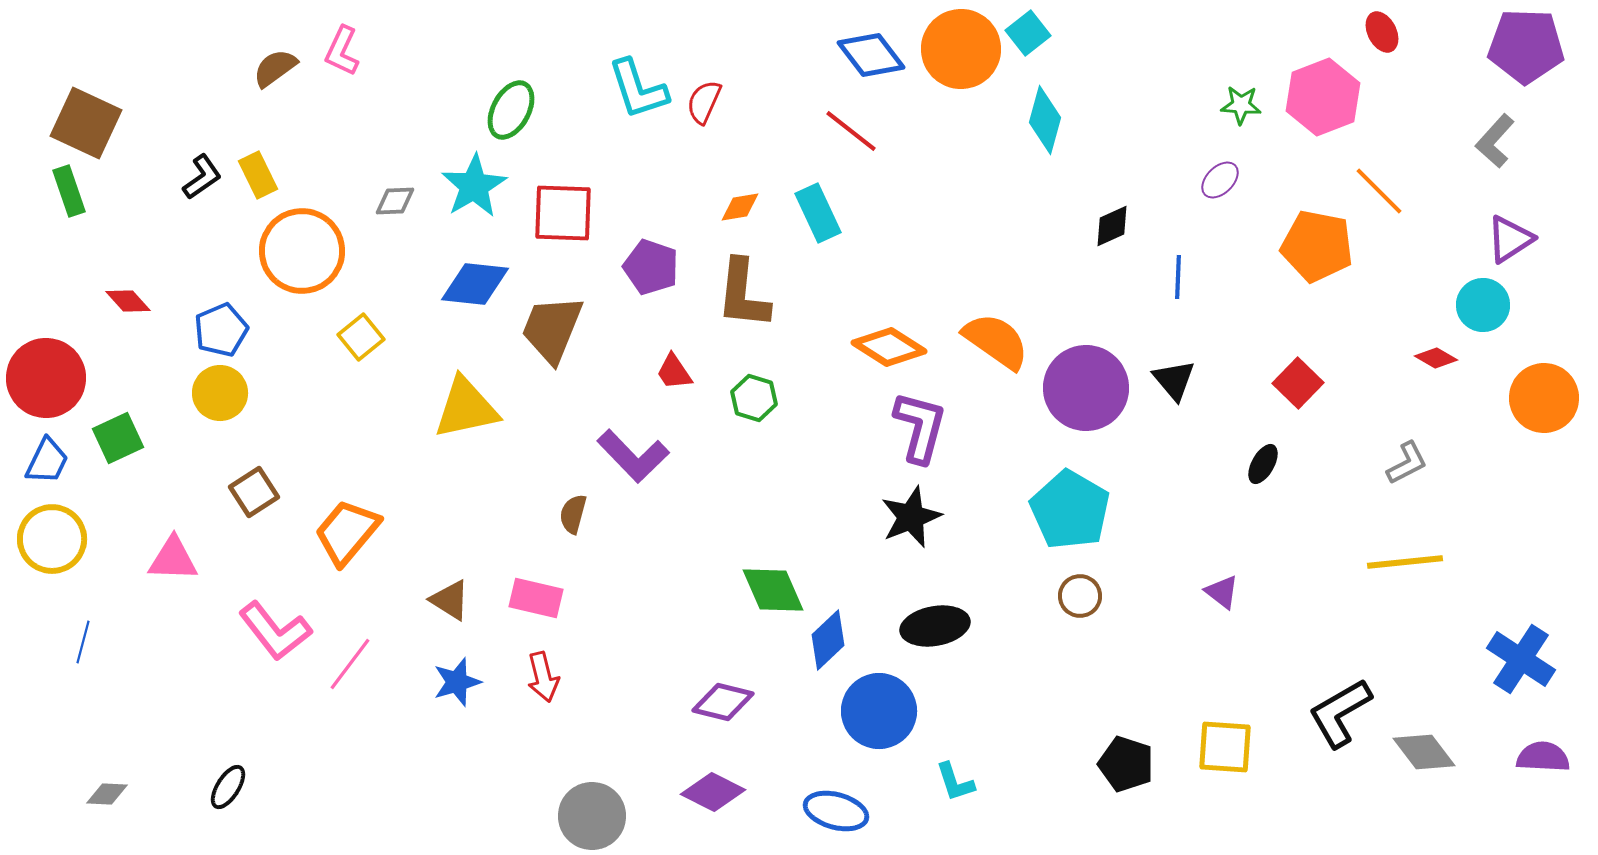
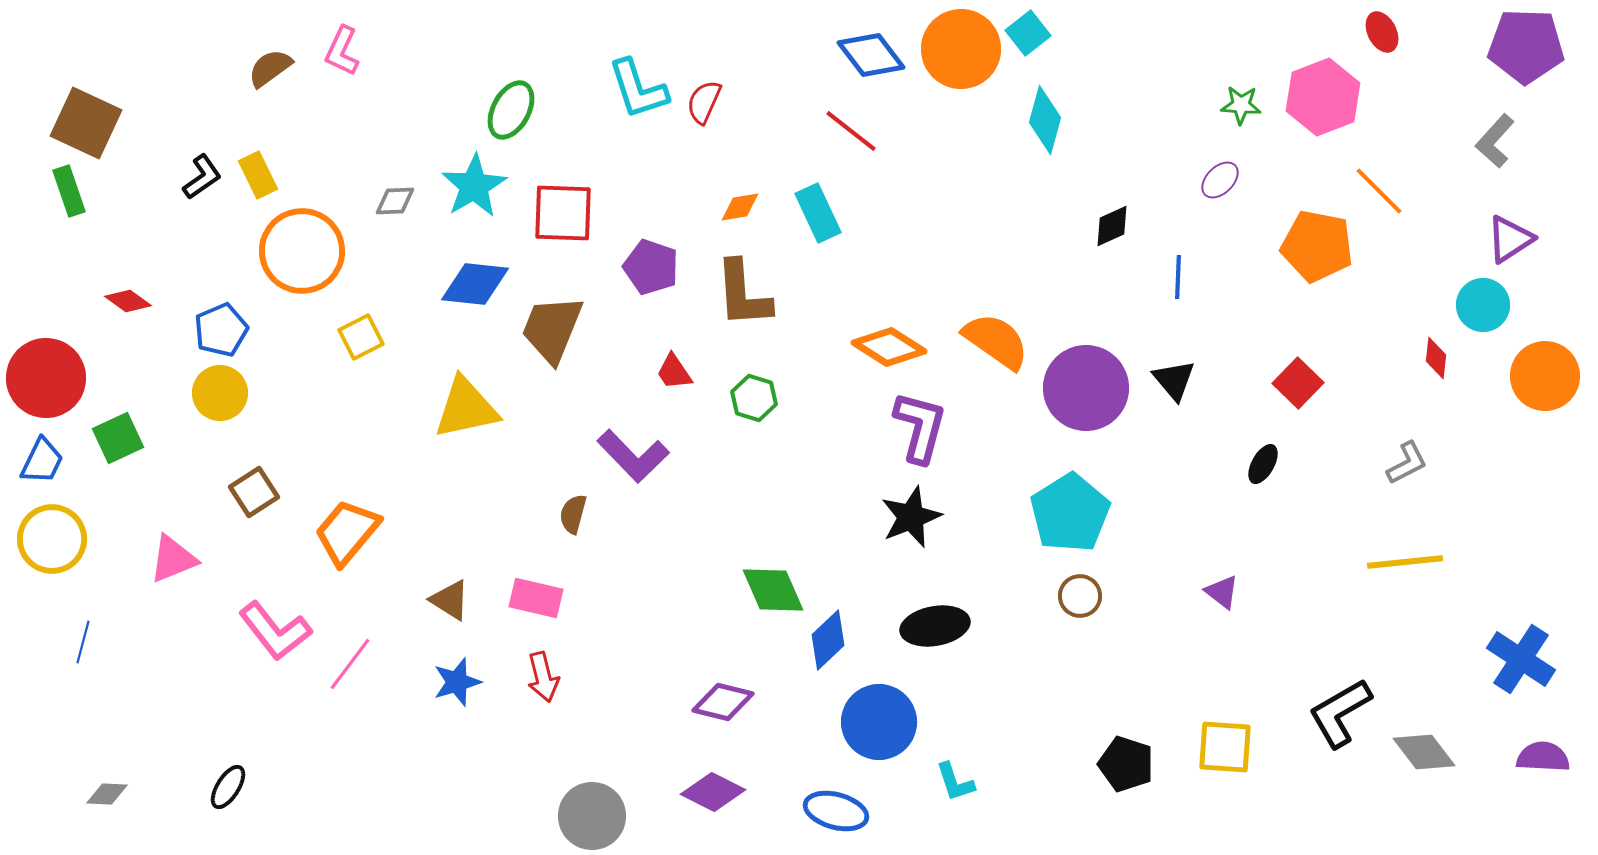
brown semicircle at (275, 68): moved 5 px left
brown L-shape at (743, 294): rotated 10 degrees counterclockwise
red diamond at (128, 301): rotated 12 degrees counterclockwise
yellow square at (361, 337): rotated 12 degrees clockwise
red diamond at (1436, 358): rotated 66 degrees clockwise
orange circle at (1544, 398): moved 1 px right, 22 px up
blue trapezoid at (47, 461): moved 5 px left
cyan pentagon at (1070, 510): moved 3 px down; rotated 10 degrees clockwise
pink triangle at (173, 559): rotated 24 degrees counterclockwise
blue circle at (879, 711): moved 11 px down
